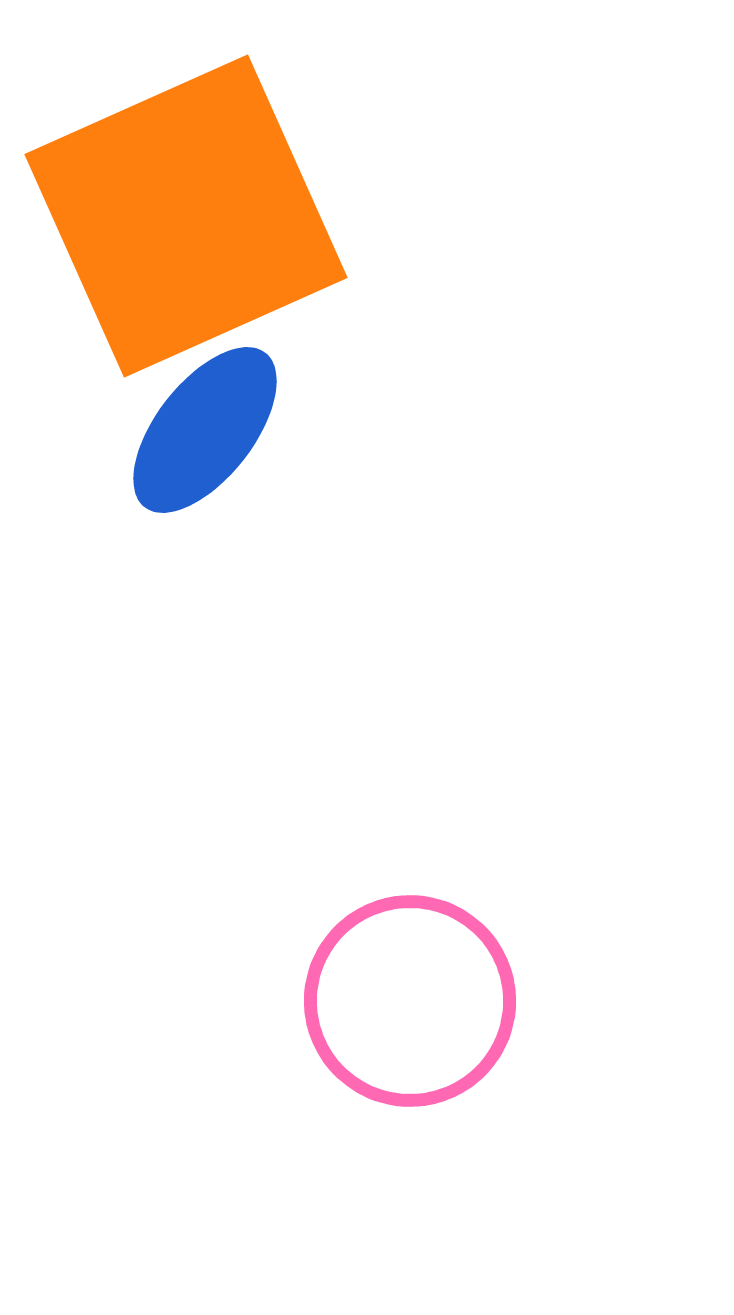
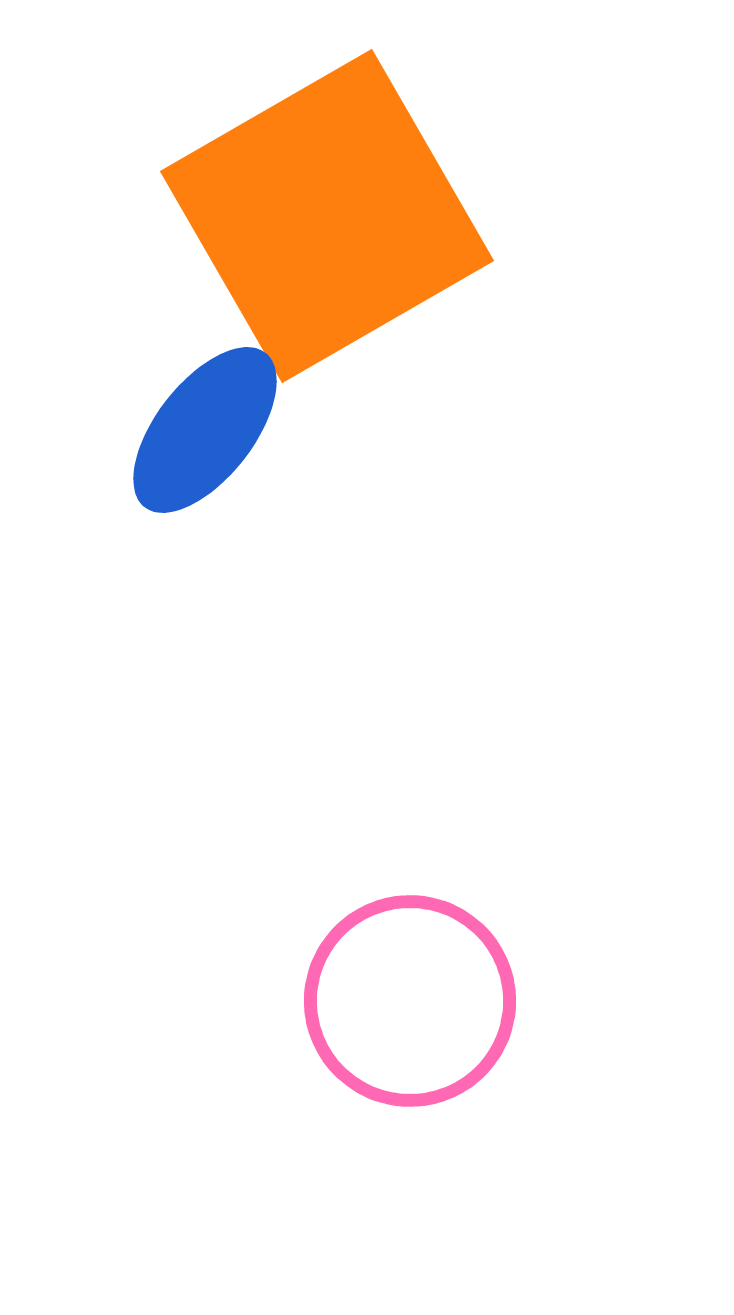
orange square: moved 141 px right; rotated 6 degrees counterclockwise
